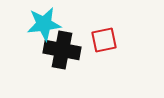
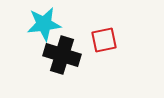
black cross: moved 5 px down; rotated 6 degrees clockwise
